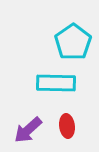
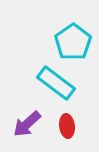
cyan rectangle: rotated 36 degrees clockwise
purple arrow: moved 1 px left, 6 px up
